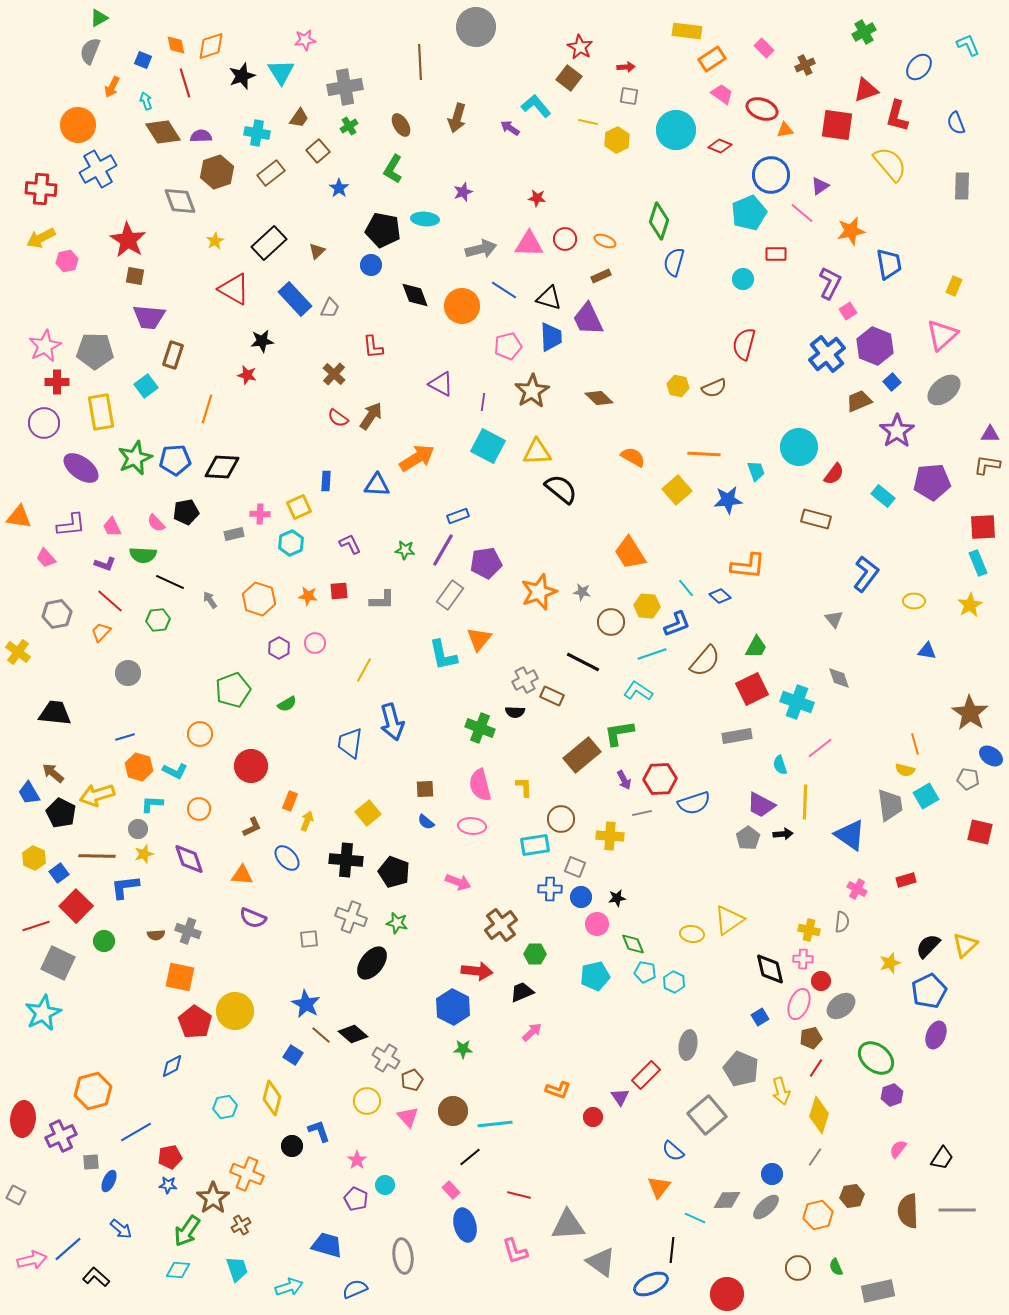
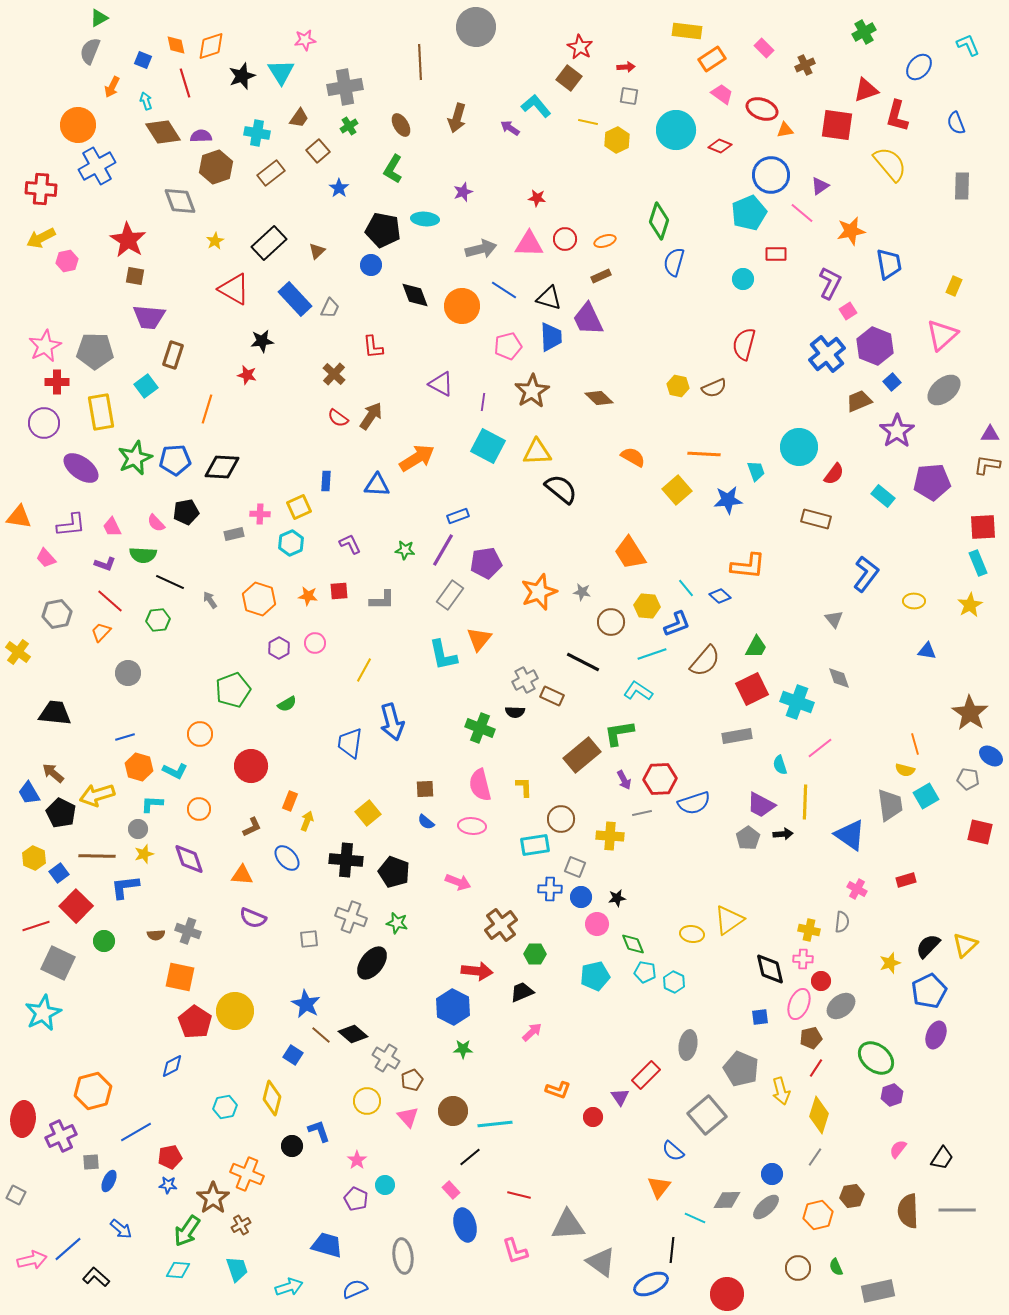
blue cross at (98, 169): moved 1 px left, 3 px up
brown hexagon at (217, 172): moved 1 px left, 5 px up
orange ellipse at (605, 241): rotated 40 degrees counterclockwise
blue square at (760, 1017): rotated 24 degrees clockwise
